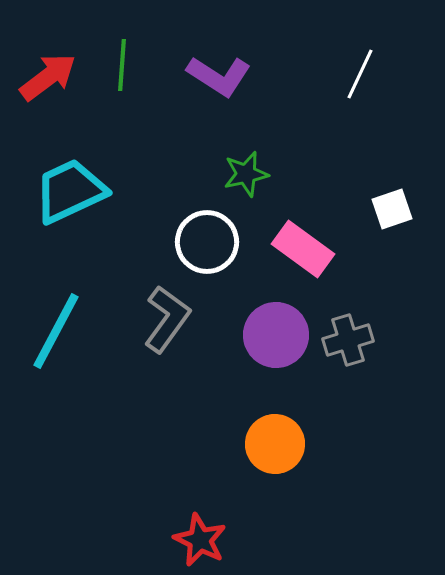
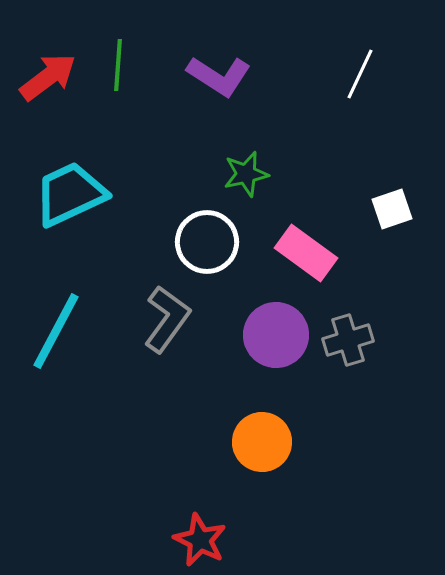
green line: moved 4 px left
cyan trapezoid: moved 3 px down
pink rectangle: moved 3 px right, 4 px down
orange circle: moved 13 px left, 2 px up
